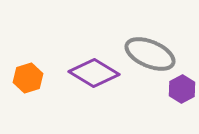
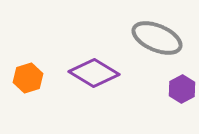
gray ellipse: moved 7 px right, 16 px up
